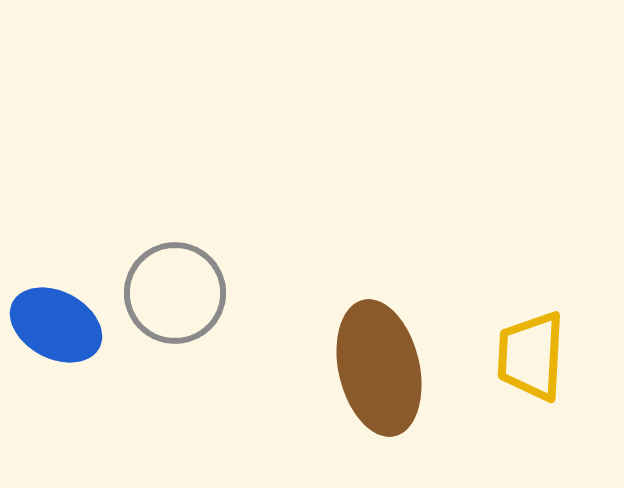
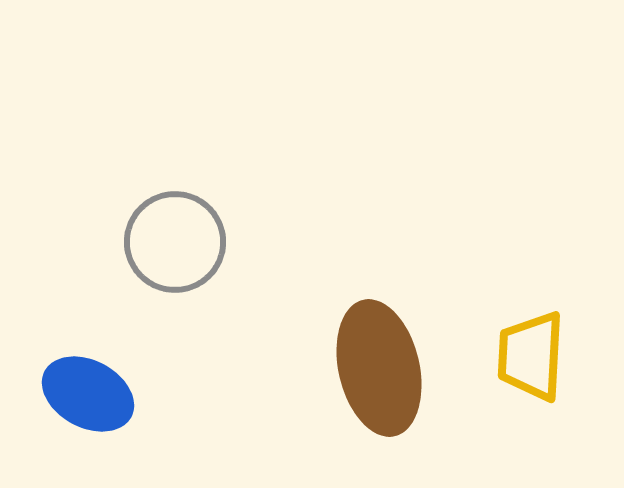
gray circle: moved 51 px up
blue ellipse: moved 32 px right, 69 px down
